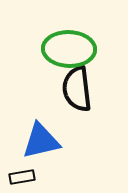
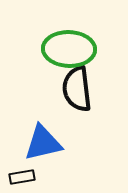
blue triangle: moved 2 px right, 2 px down
